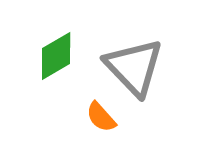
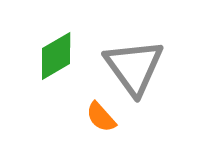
gray triangle: rotated 8 degrees clockwise
